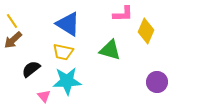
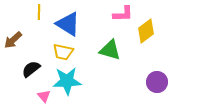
yellow line: moved 27 px right, 9 px up; rotated 35 degrees clockwise
yellow diamond: rotated 30 degrees clockwise
